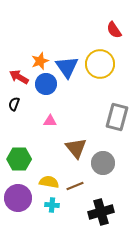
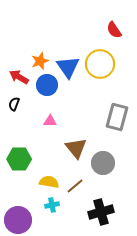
blue triangle: moved 1 px right
blue circle: moved 1 px right, 1 px down
brown line: rotated 18 degrees counterclockwise
purple circle: moved 22 px down
cyan cross: rotated 16 degrees counterclockwise
